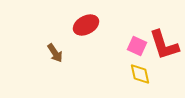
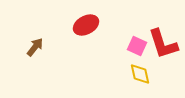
red L-shape: moved 1 px left, 1 px up
brown arrow: moved 20 px left, 6 px up; rotated 108 degrees counterclockwise
